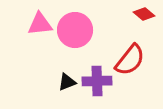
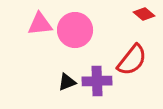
red semicircle: moved 2 px right
